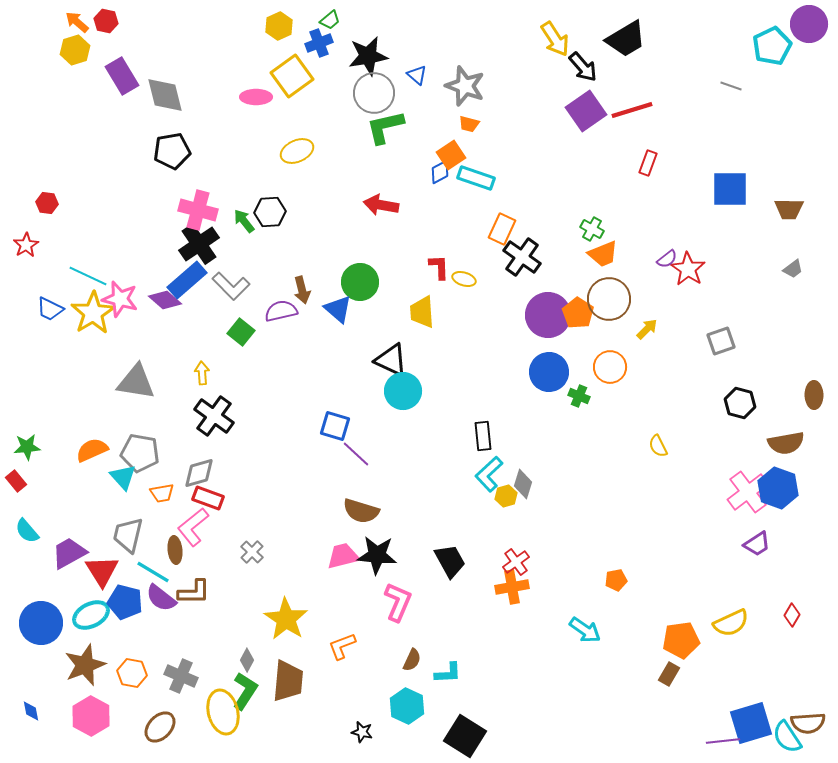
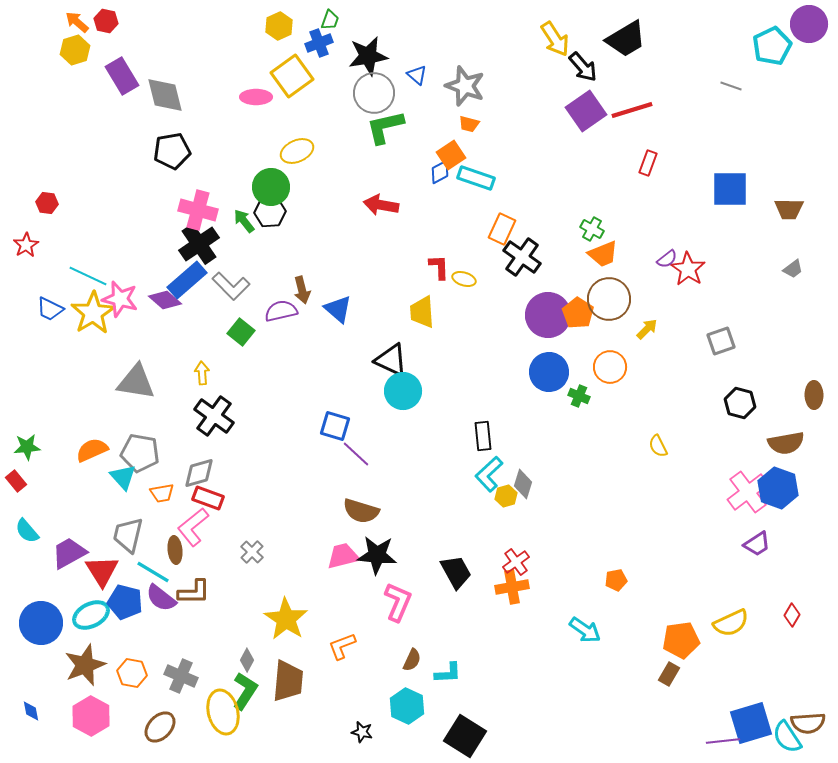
green trapezoid at (330, 20): rotated 30 degrees counterclockwise
green circle at (360, 282): moved 89 px left, 95 px up
black trapezoid at (450, 561): moved 6 px right, 11 px down
